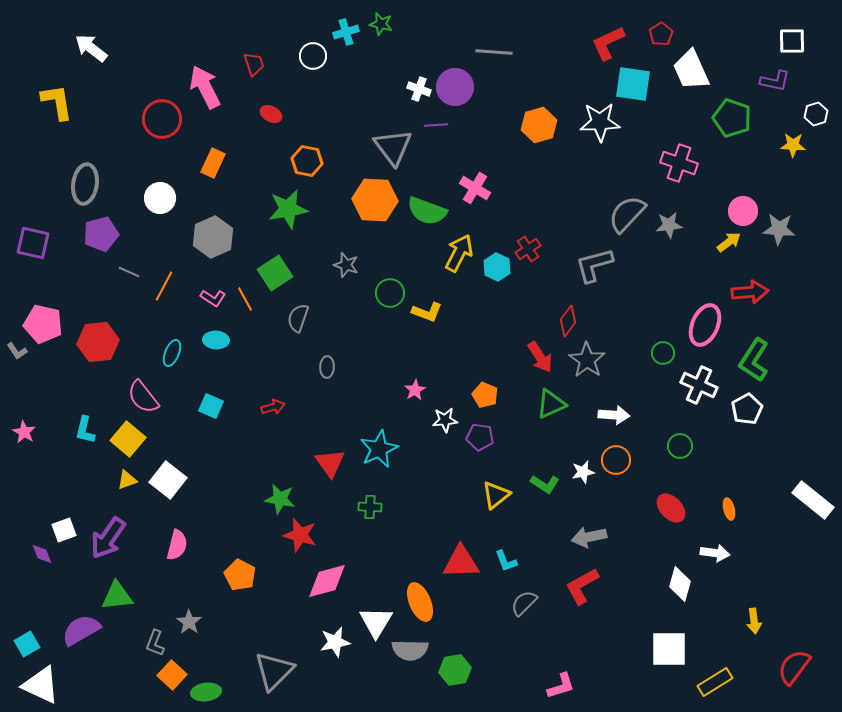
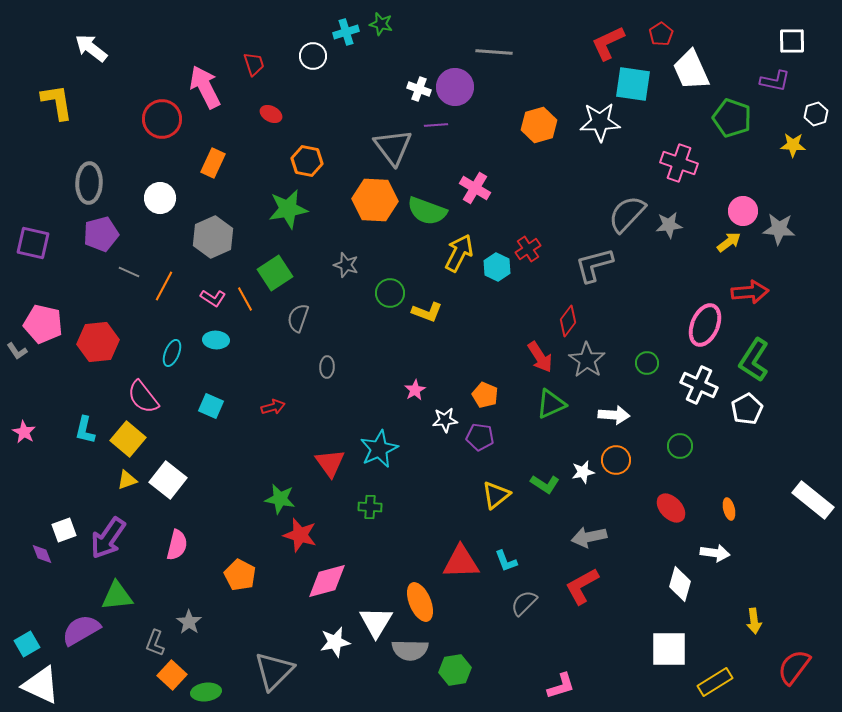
gray ellipse at (85, 184): moved 4 px right, 1 px up; rotated 6 degrees counterclockwise
green circle at (663, 353): moved 16 px left, 10 px down
